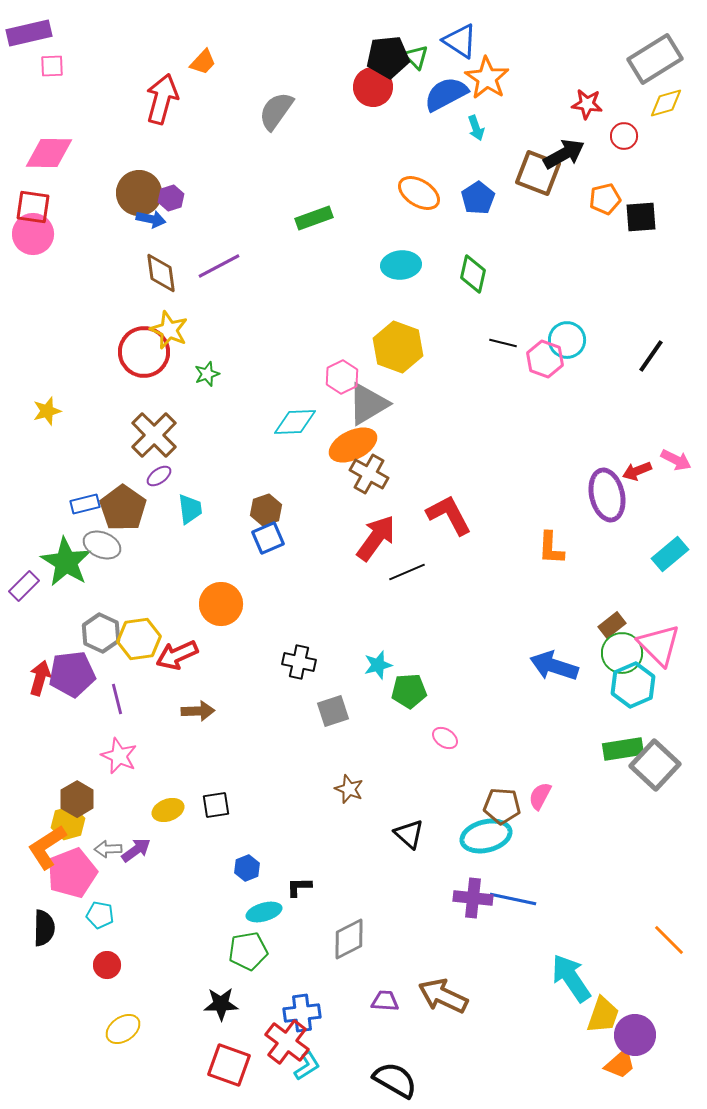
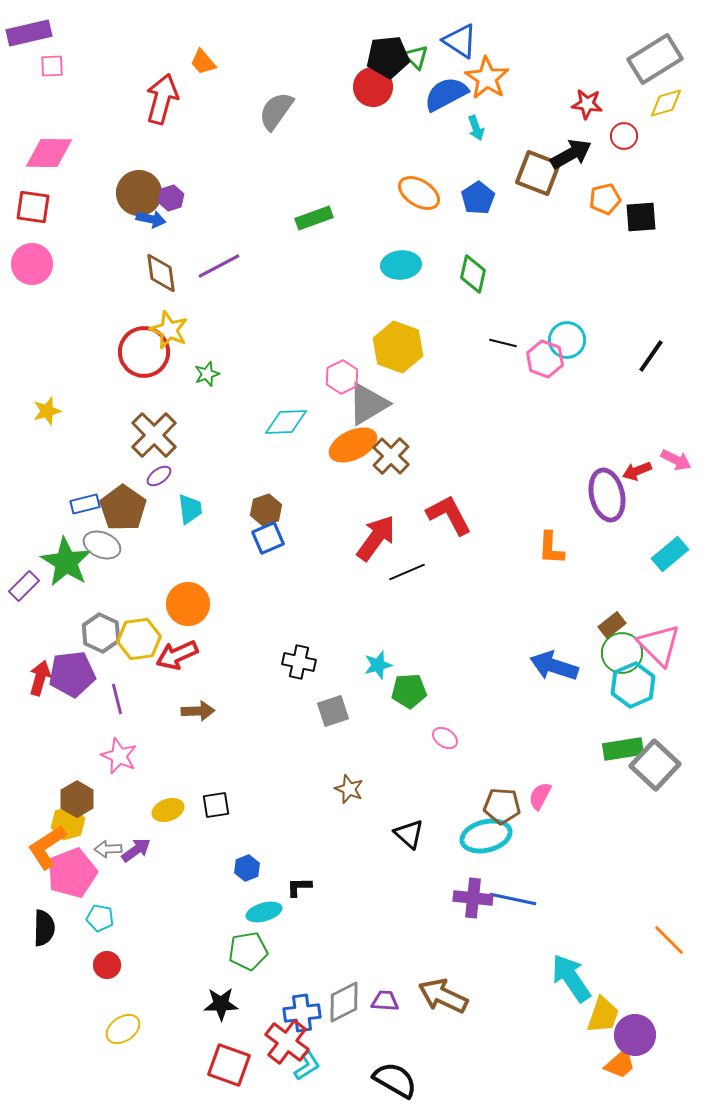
orange trapezoid at (203, 62): rotated 96 degrees clockwise
black arrow at (564, 154): moved 7 px right
pink circle at (33, 234): moved 1 px left, 30 px down
cyan diamond at (295, 422): moved 9 px left
brown cross at (369, 474): moved 22 px right, 18 px up; rotated 15 degrees clockwise
orange circle at (221, 604): moved 33 px left
cyan pentagon at (100, 915): moved 3 px down
gray diamond at (349, 939): moved 5 px left, 63 px down
